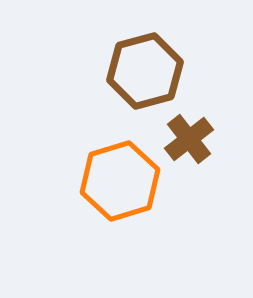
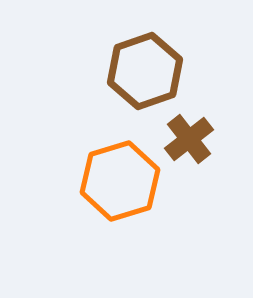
brown hexagon: rotated 4 degrees counterclockwise
